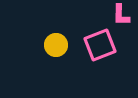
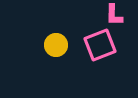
pink L-shape: moved 7 px left
